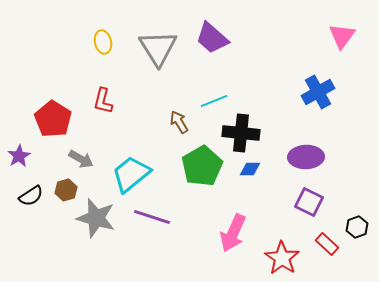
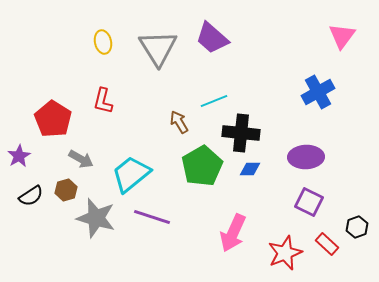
red star: moved 3 px right, 5 px up; rotated 16 degrees clockwise
